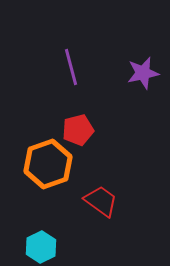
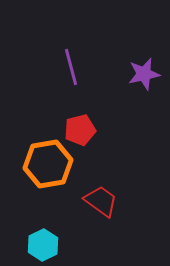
purple star: moved 1 px right, 1 px down
red pentagon: moved 2 px right
orange hexagon: rotated 9 degrees clockwise
cyan hexagon: moved 2 px right, 2 px up
